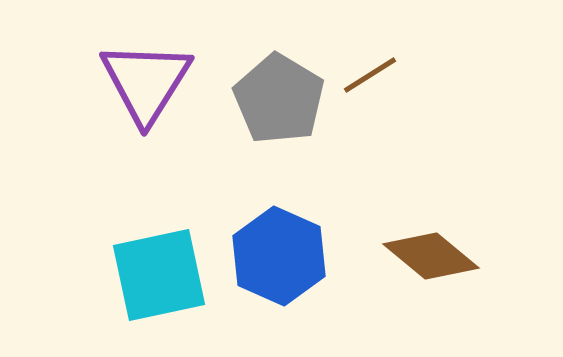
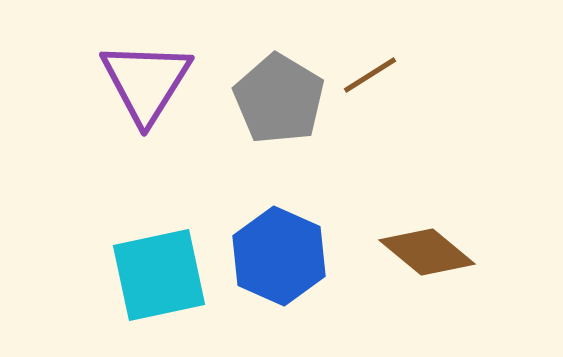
brown diamond: moved 4 px left, 4 px up
